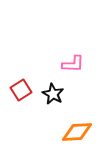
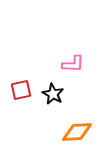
red square: rotated 20 degrees clockwise
